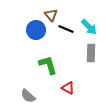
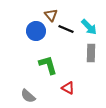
blue circle: moved 1 px down
